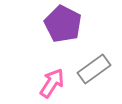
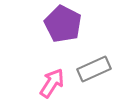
gray rectangle: rotated 12 degrees clockwise
